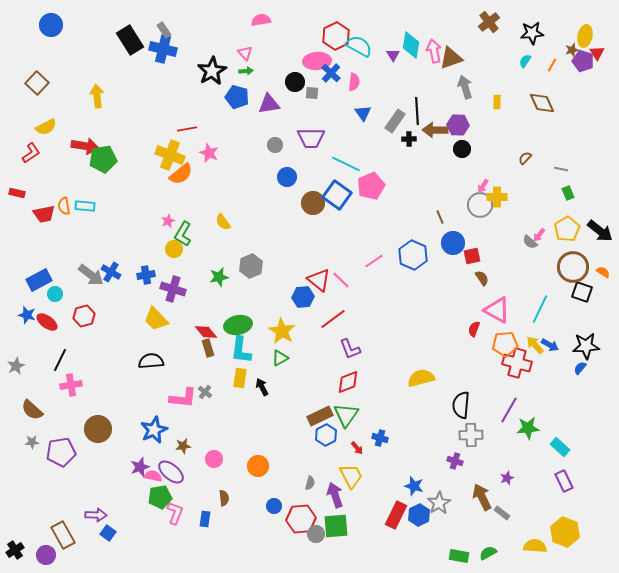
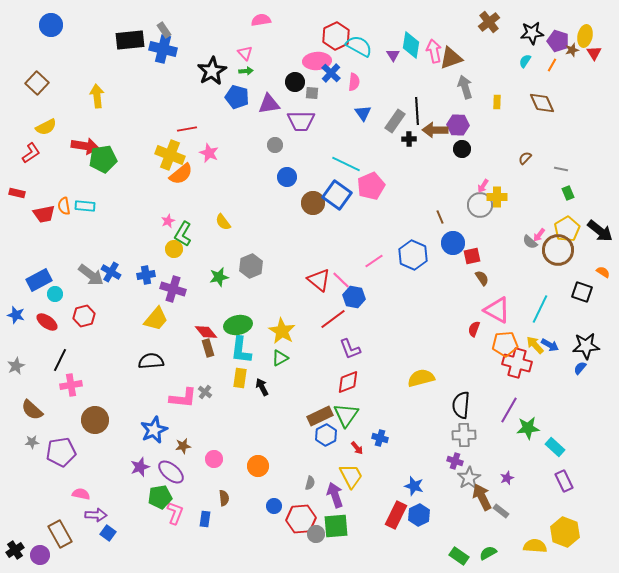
black rectangle at (130, 40): rotated 64 degrees counterclockwise
red triangle at (597, 53): moved 3 px left
purple pentagon at (583, 61): moved 25 px left, 20 px up
purple trapezoid at (311, 138): moved 10 px left, 17 px up
brown circle at (573, 267): moved 15 px left, 17 px up
blue hexagon at (303, 297): moved 51 px right; rotated 15 degrees clockwise
blue star at (27, 315): moved 11 px left
yellow trapezoid at (156, 319): rotated 96 degrees counterclockwise
brown circle at (98, 429): moved 3 px left, 9 px up
gray cross at (471, 435): moved 7 px left
cyan rectangle at (560, 447): moved 5 px left
pink semicircle at (153, 476): moved 72 px left, 18 px down
gray star at (439, 503): moved 30 px right, 25 px up
gray rectangle at (502, 513): moved 1 px left, 2 px up
brown rectangle at (63, 535): moved 3 px left, 1 px up
purple circle at (46, 555): moved 6 px left
green rectangle at (459, 556): rotated 24 degrees clockwise
